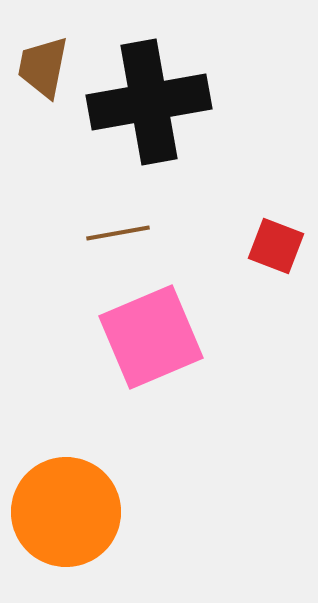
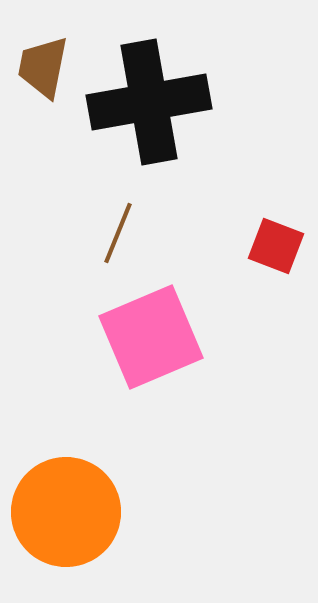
brown line: rotated 58 degrees counterclockwise
